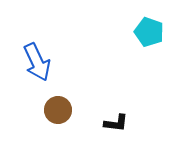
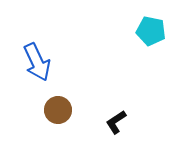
cyan pentagon: moved 2 px right, 1 px up; rotated 8 degrees counterclockwise
black L-shape: moved 1 px up; rotated 140 degrees clockwise
